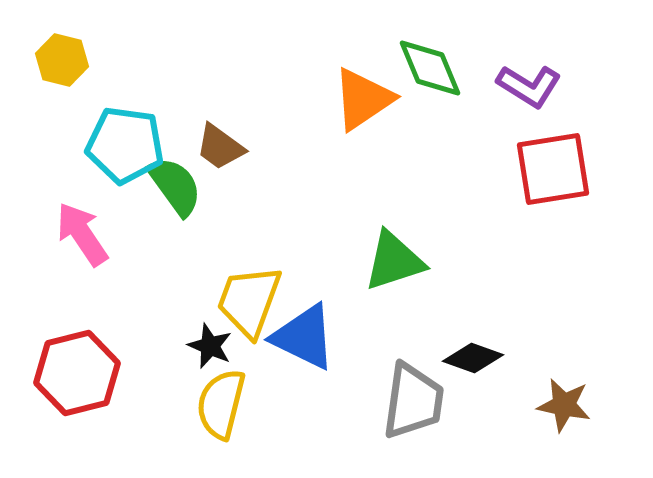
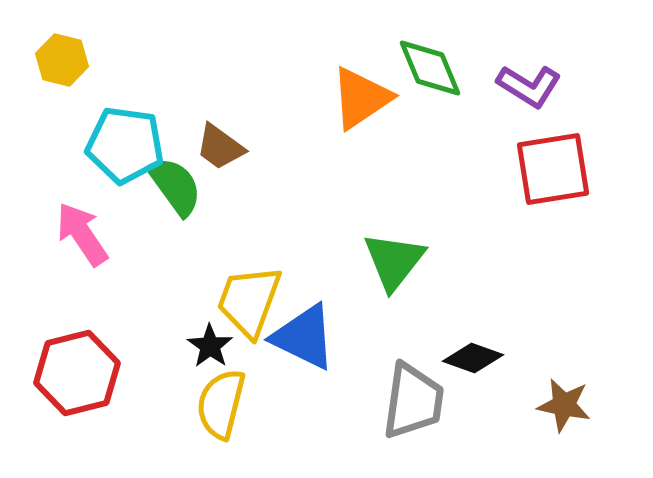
orange triangle: moved 2 px left, 1 px up
green triangle: rotated 34 degrees counterclockwise
black star: rotated 12 degrees clockwise
